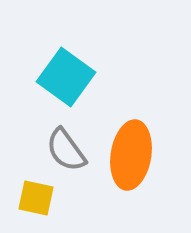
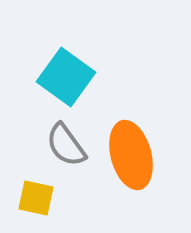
gray semicircle: moved 5 px up
orange ellipse: rotated 24 degrees counterclockwise
